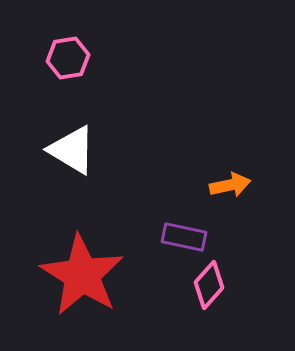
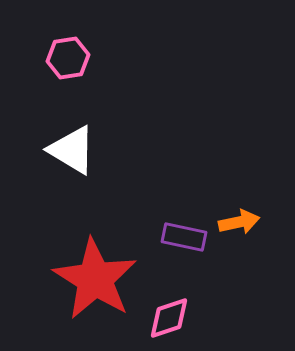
orange arrow: moved 9 px right, 37 px down
red star: moved 13 px right, 4 px down
pink diamond: moved 40 px left, 33 px down; rotated 30 degrees clockwise
